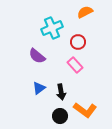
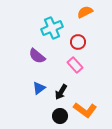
black arrow: rotated 42 degrees clockwise
